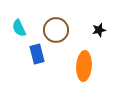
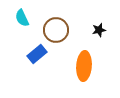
cyan semicircle: moved 3 px right, 10 px up
blue rectangle: rotated 66 degrees clockwise
